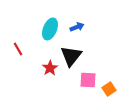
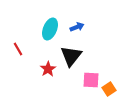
red star: moved 2 px left, 1 px down
pink square: moved 3 px right
